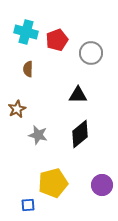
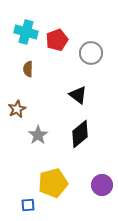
black triangle: rotated 36 degrees clockwise
gray star: rotated 24 degrees clockwise
